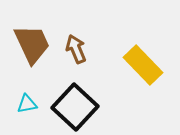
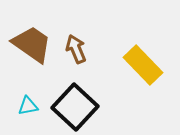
brown trapezoid: rotated 30 degrees counterclockwise
cyan triangle: moved 1 px right, 2 px down
